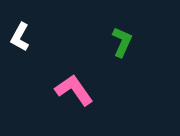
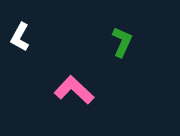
pink L-shape: rotated 12 degrees counterclockwise
